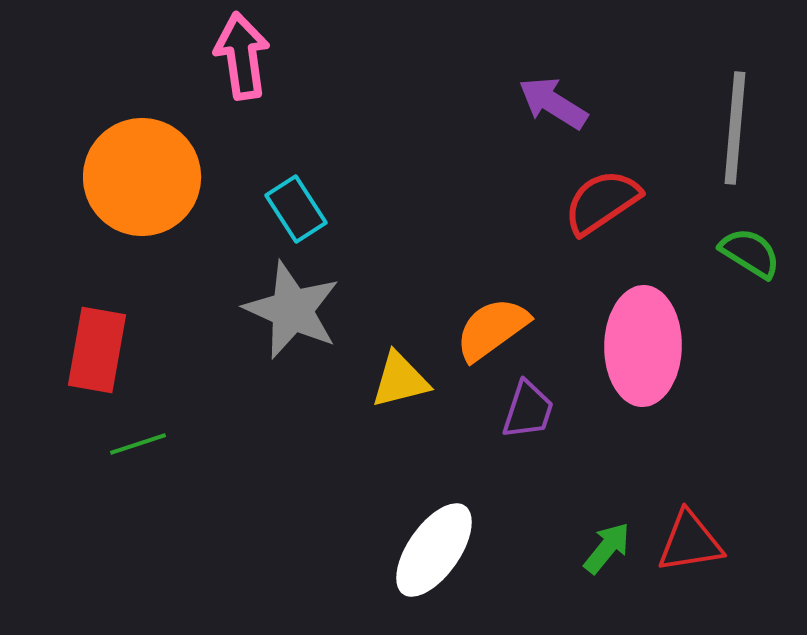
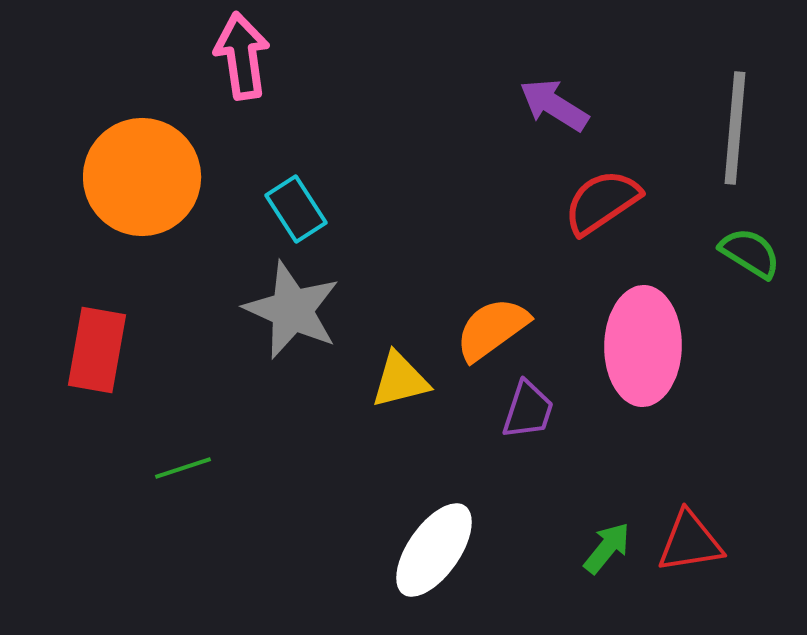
purple arrow: moved 1 px right, 2 px down
green line: moved 45 px right, 24 px down
